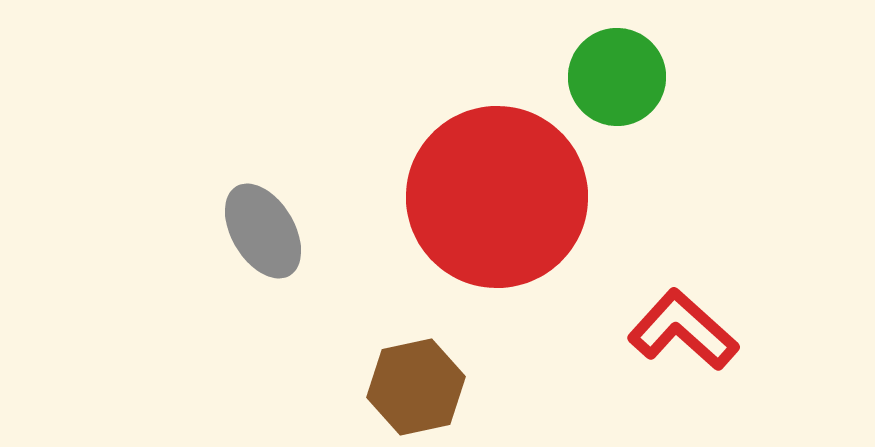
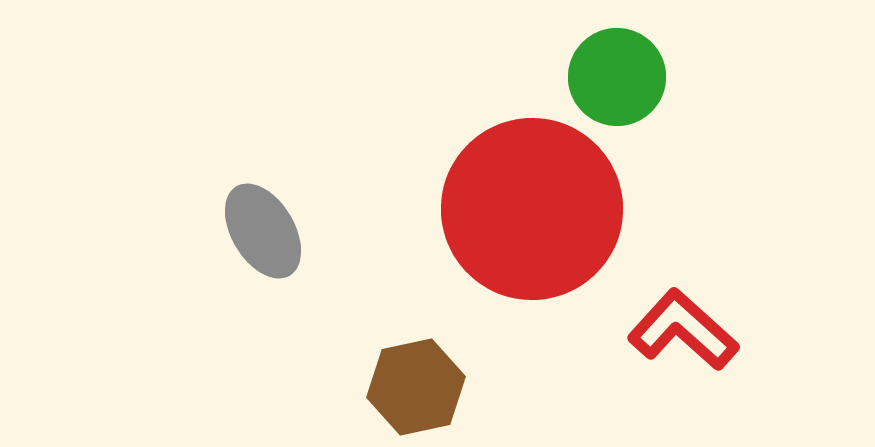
red circle: moved 35 px right, 12 px down
